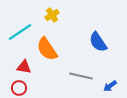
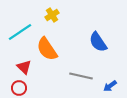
red triangle: rotated 35 degrees clockwise
